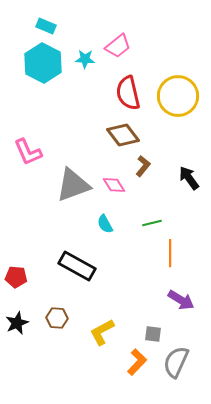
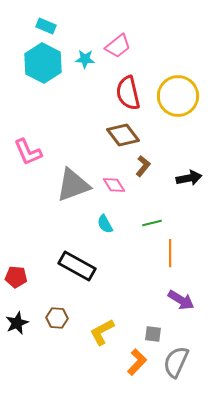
black arrow: rotated 115 degrees clockwise
